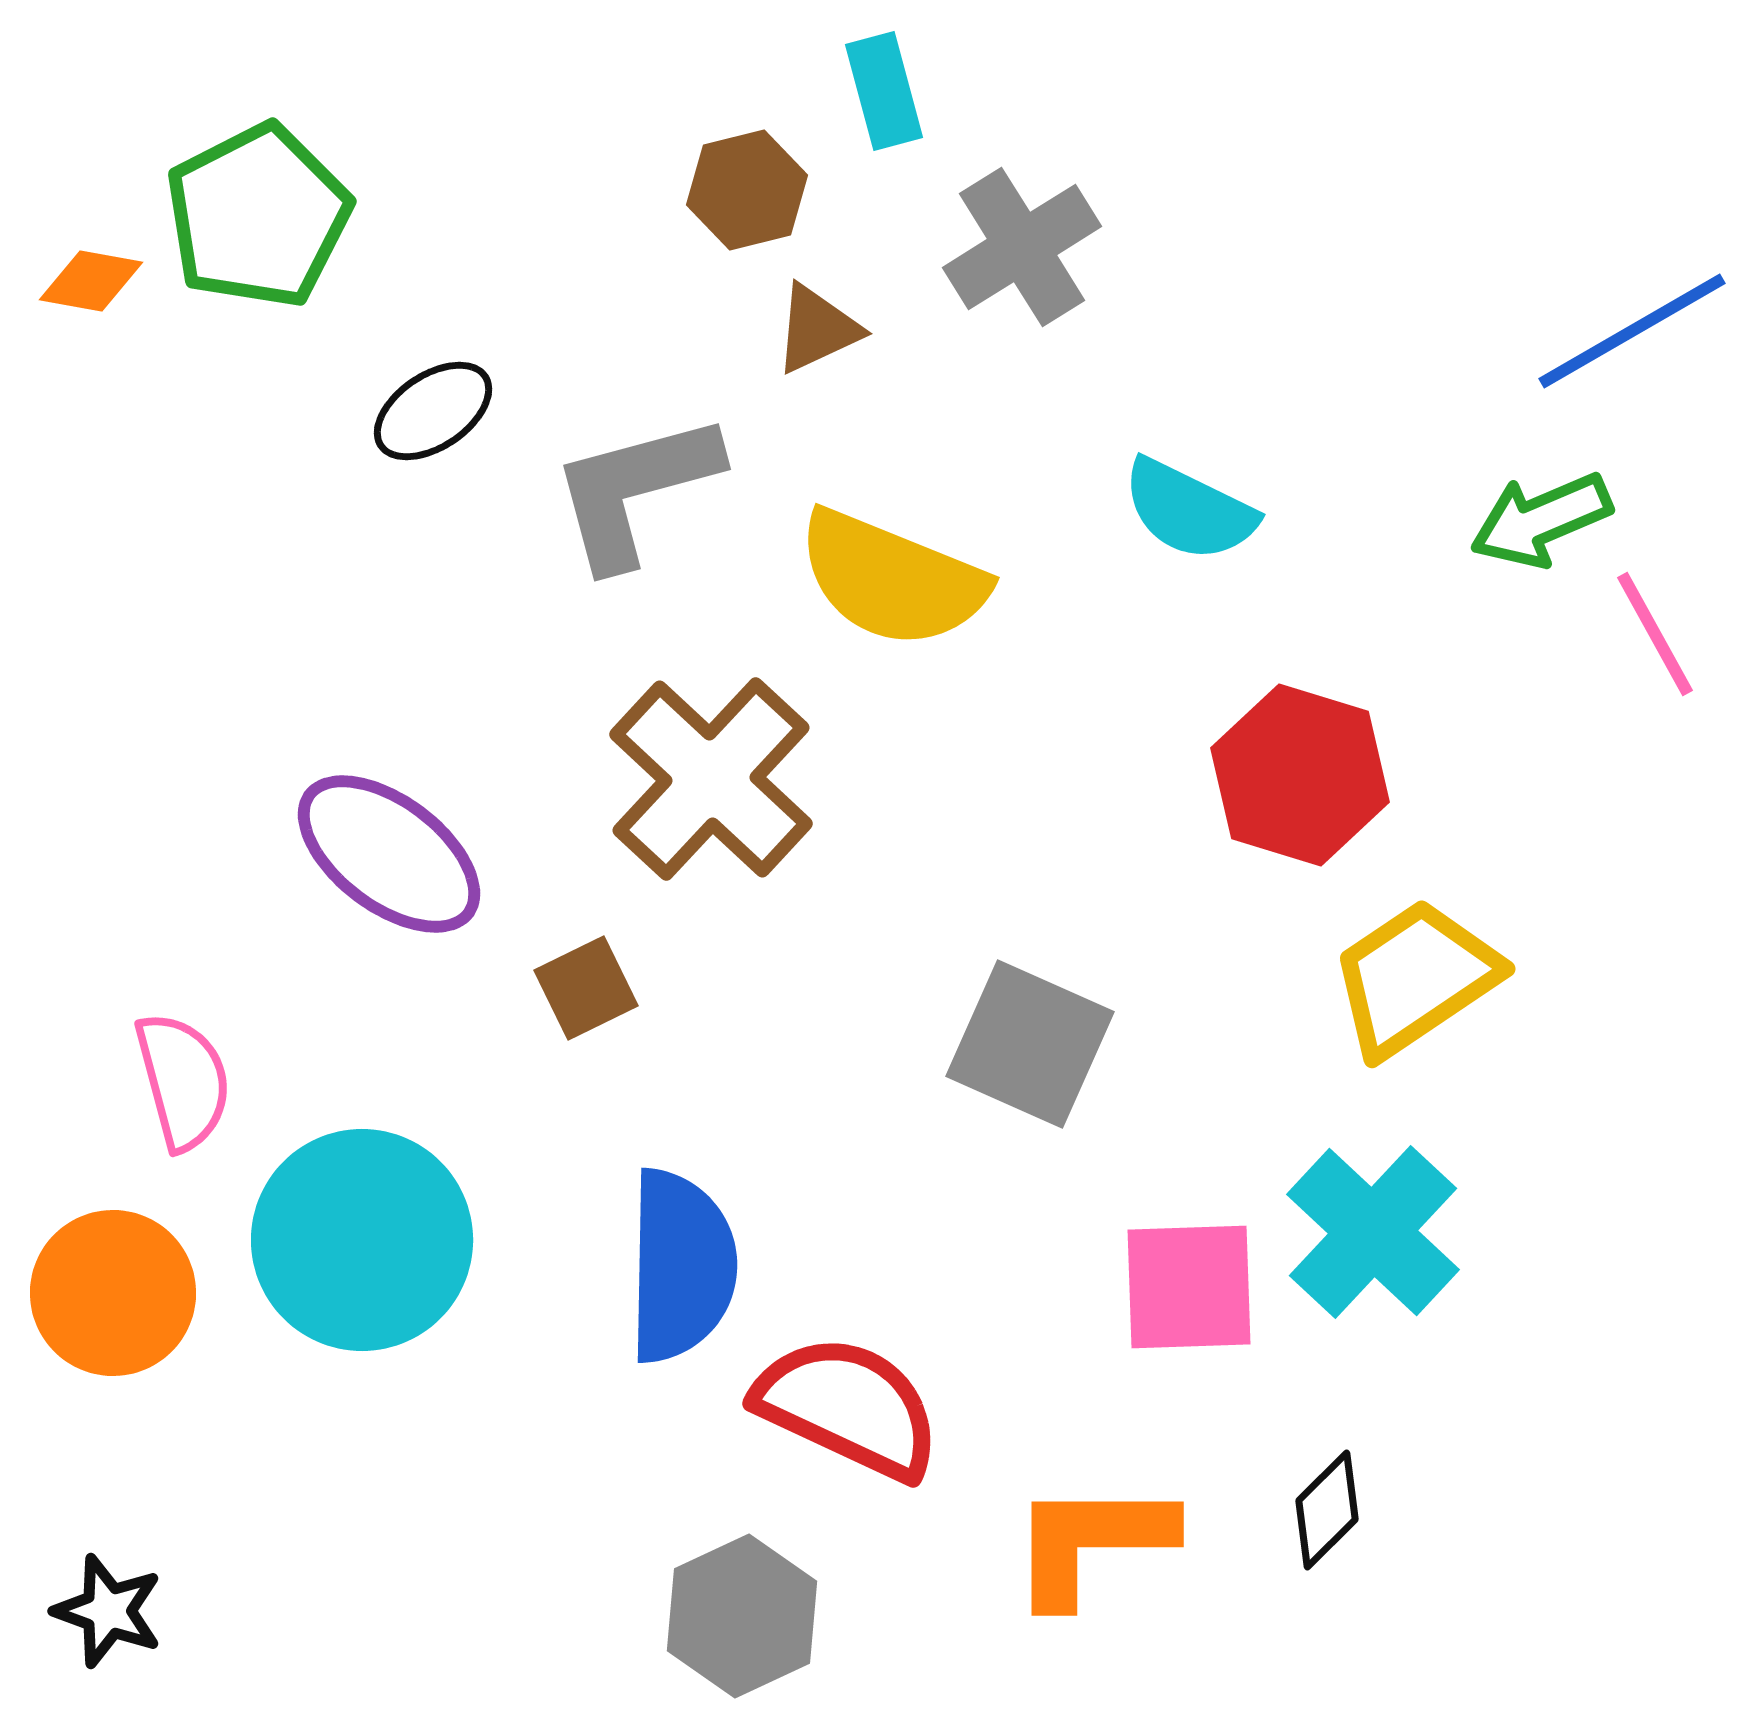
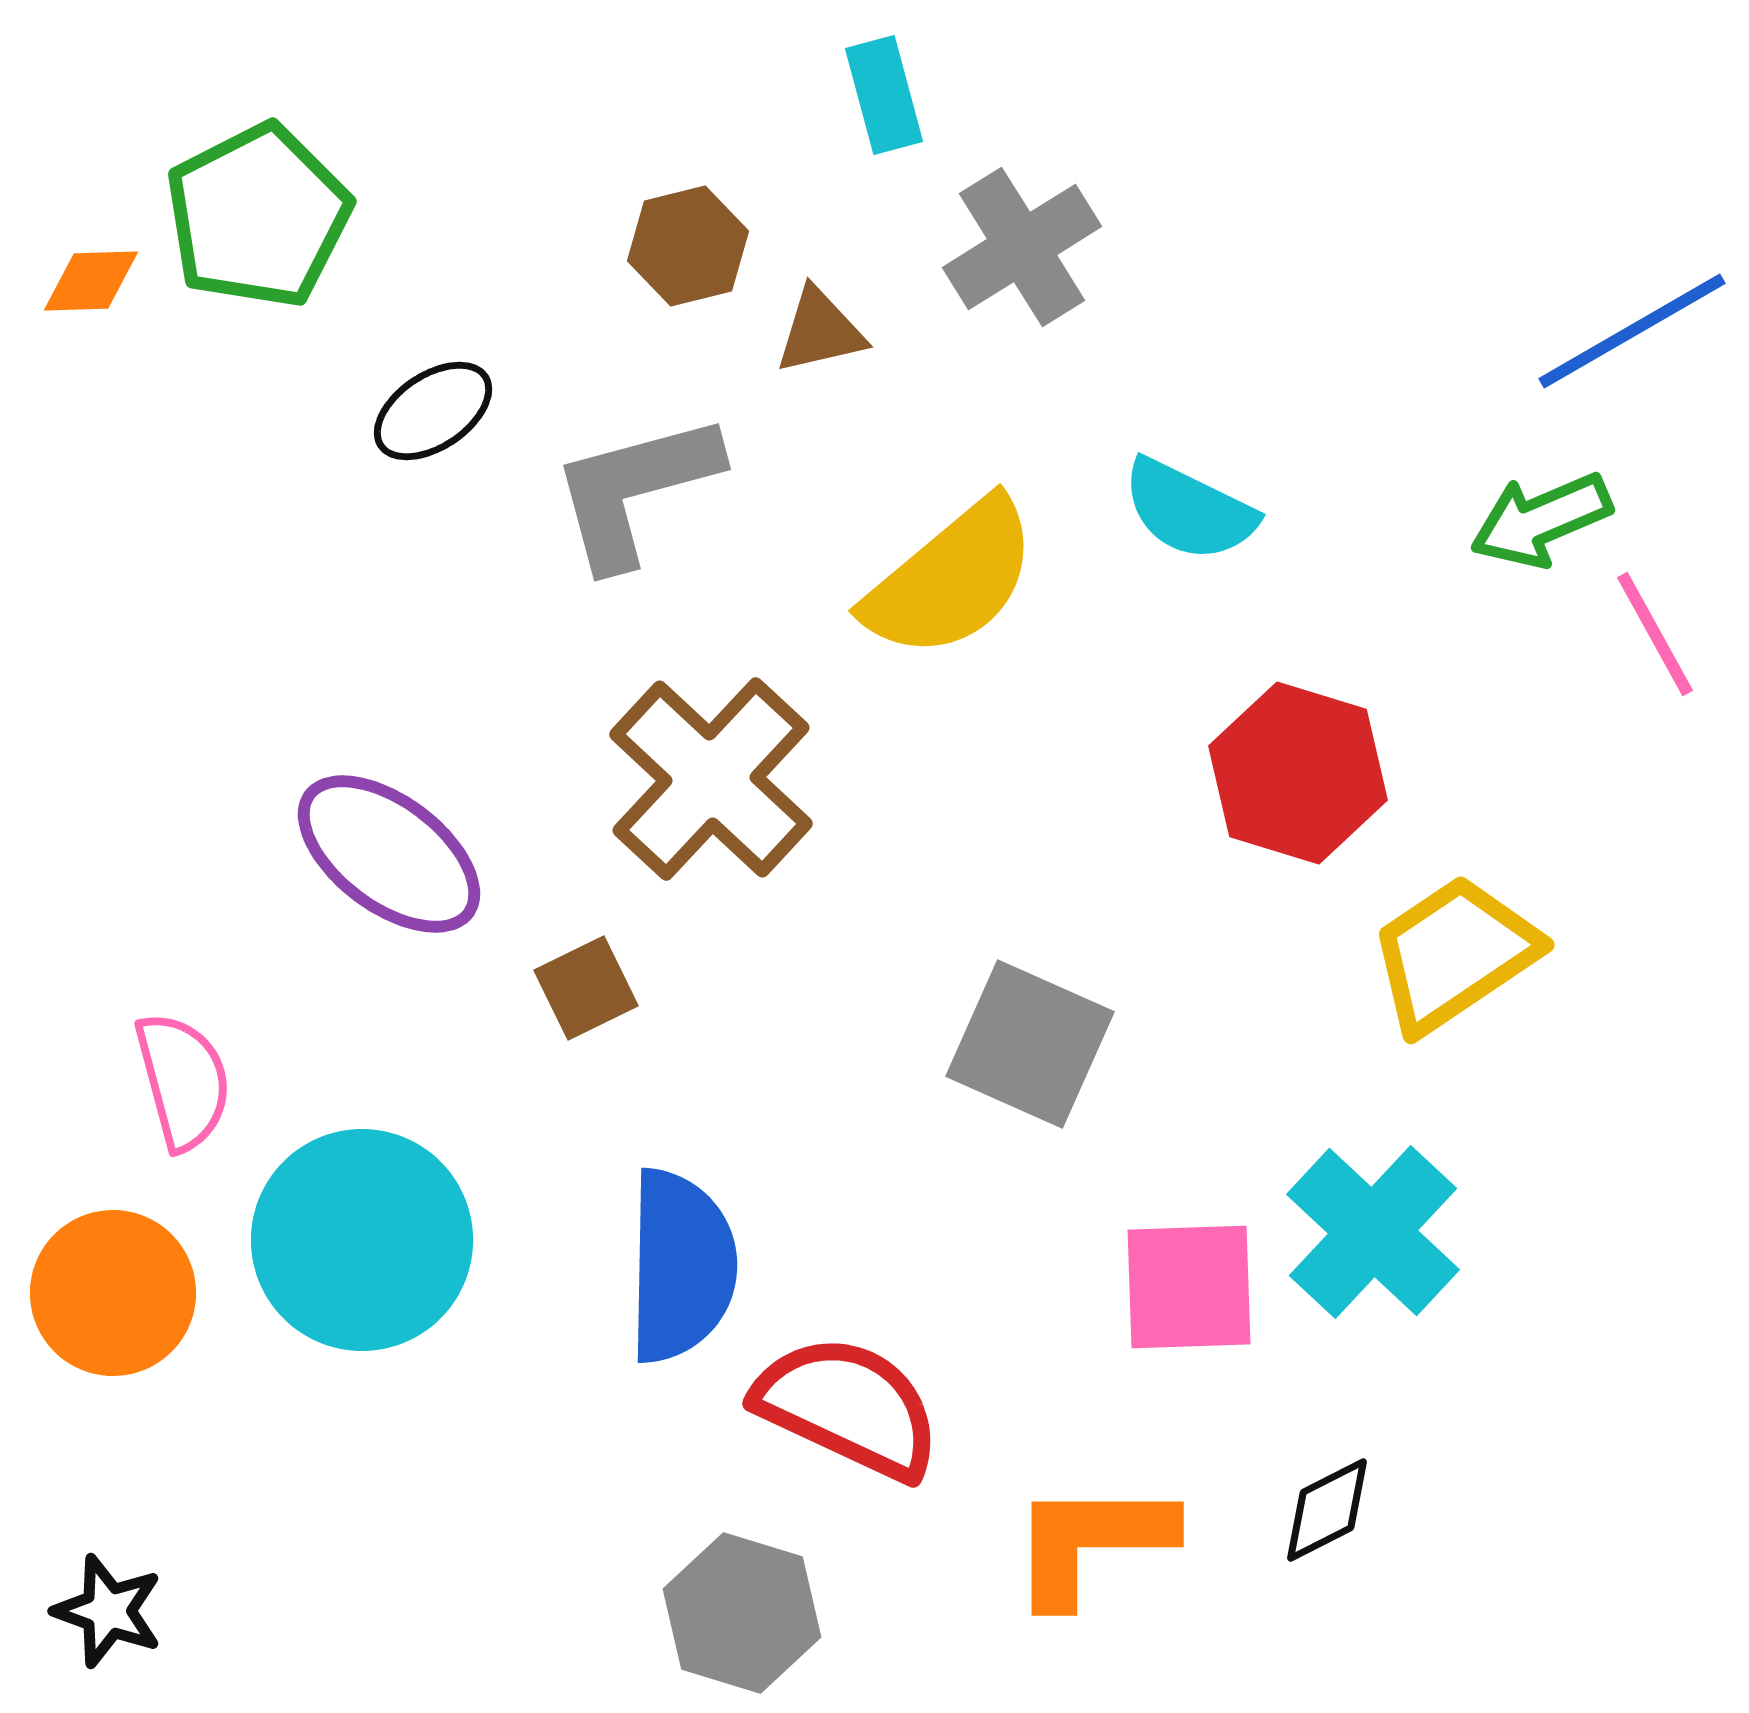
cyan rectangle: moved 4 px down
brown hexagon: moved 59 px left, 56 px down
orange diamond: rotated 12 degrees counterclockwise
brown triangle: moved 3 px right, 2 px down; rotated 12 degrees clockwise
yellow semicircle: moved 59 px right; rotated 62 degrees counterclockwise
red hexagon: moved 2 px left, 2 px up
yellow trapezoid: moved 39 px right, 24 px up
black diamond: rotated 18 degrees clockwise
gray hexagon: moved 3 px up; rotated 18 degrees counterclockwise
